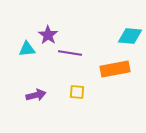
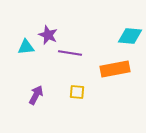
purple star: rotated 12 degrees counterclockwise
cyan triangle: moved 1 px left, 2 px up
purple arrow: rotated 48 degrees counterclockwise
